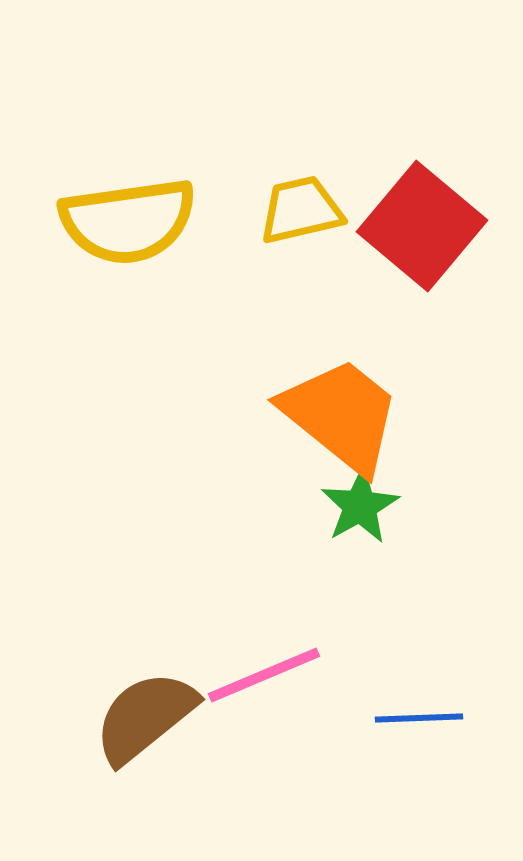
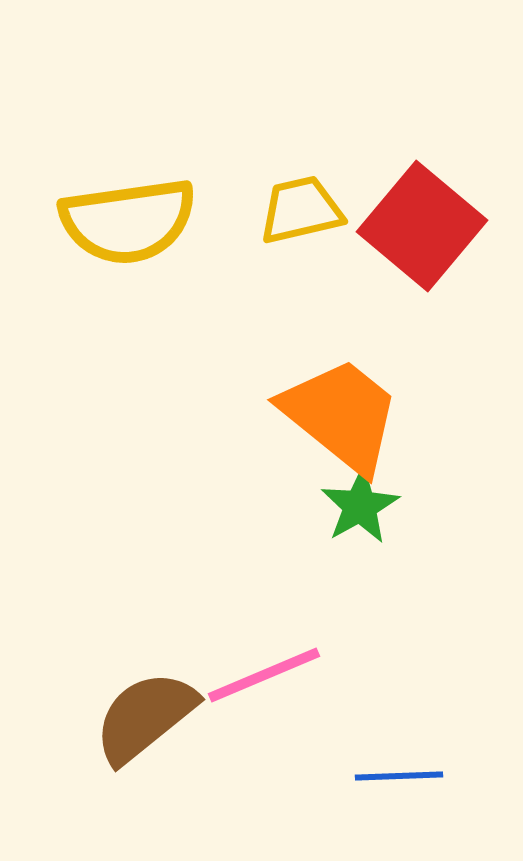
blue line: moved 20 px left, 58 px down
